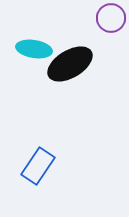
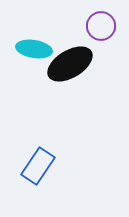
purple circle: moved 10 px left, 8 px down
